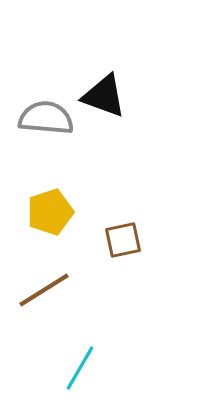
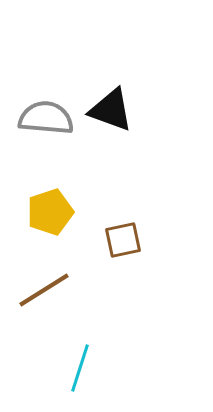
black triangle: moved 7 px right, 14 px down
cyan line: rotated 12 degrees counterclockwise
